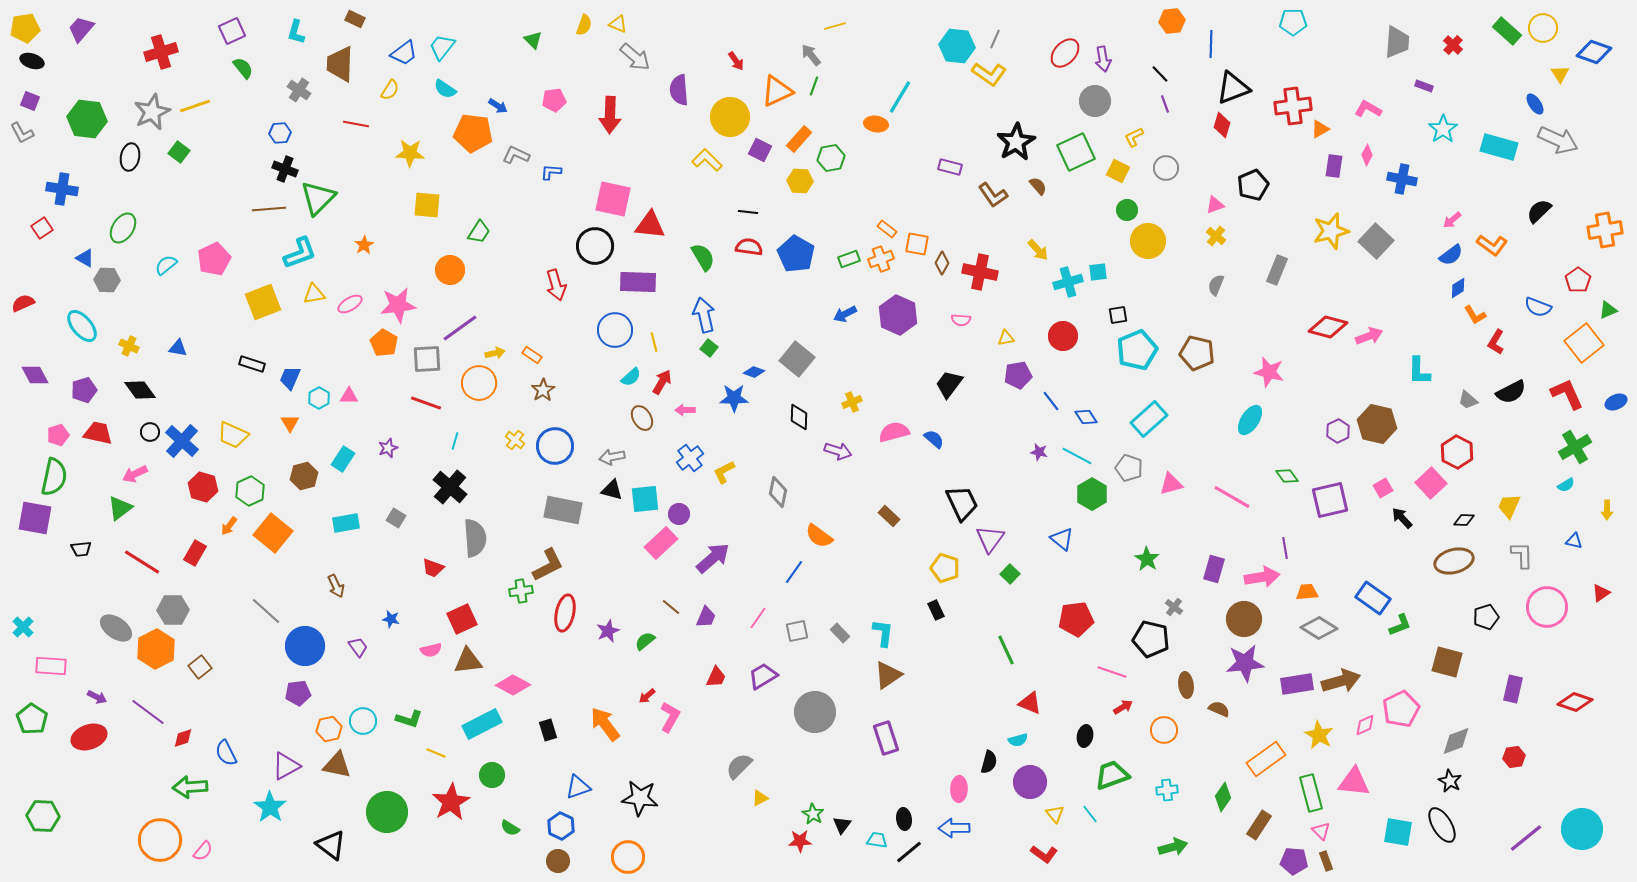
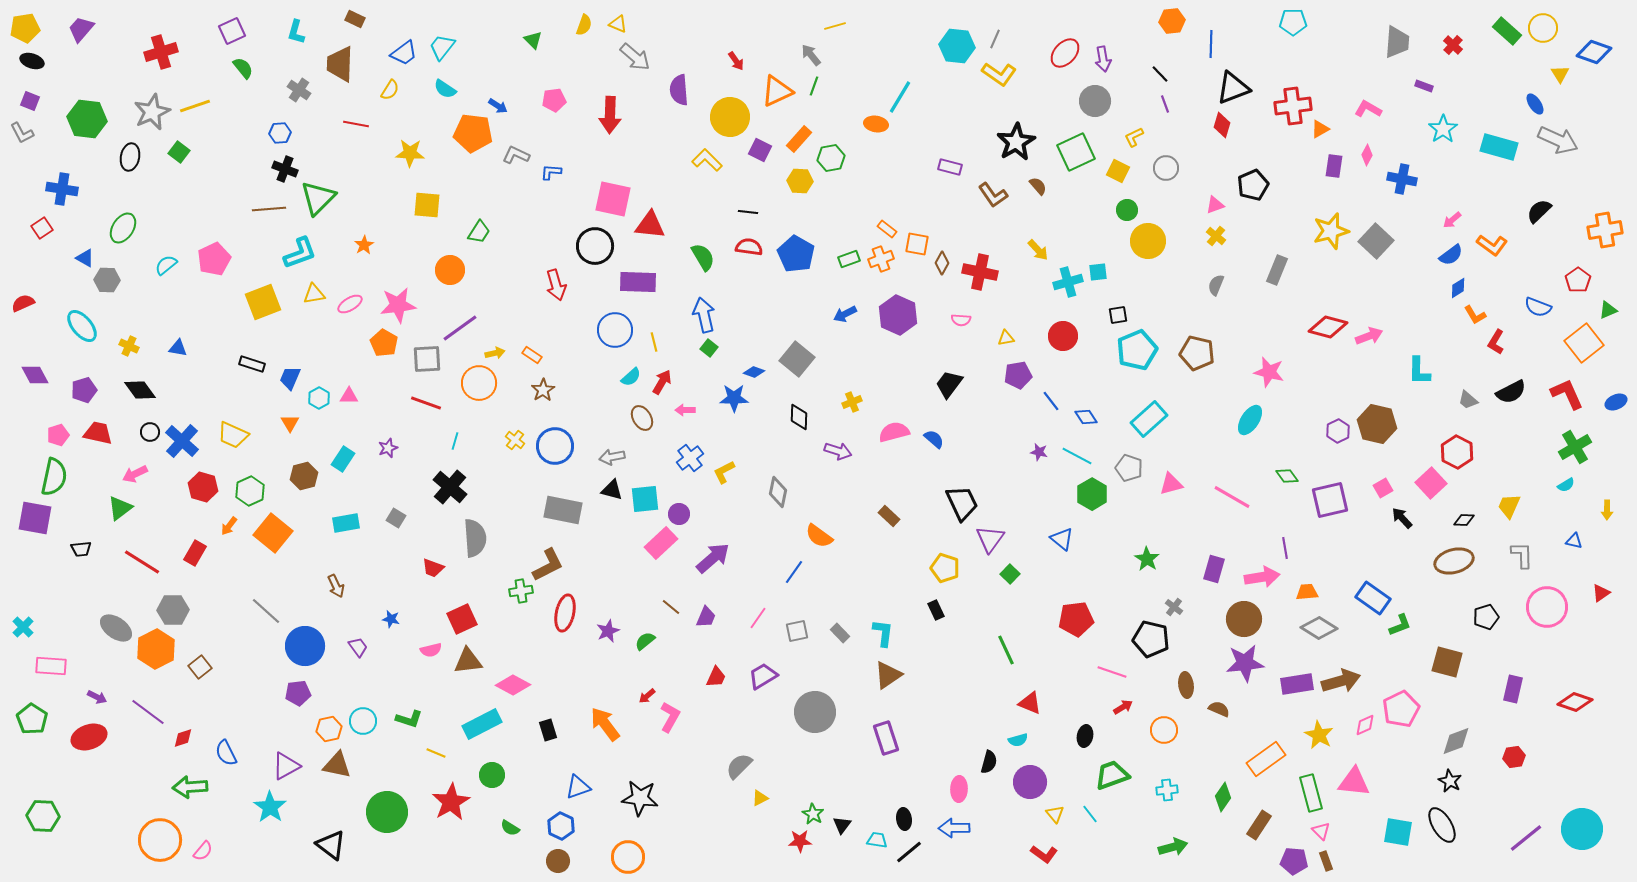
yellow L-shape at (989, 74): moved 10 px right
